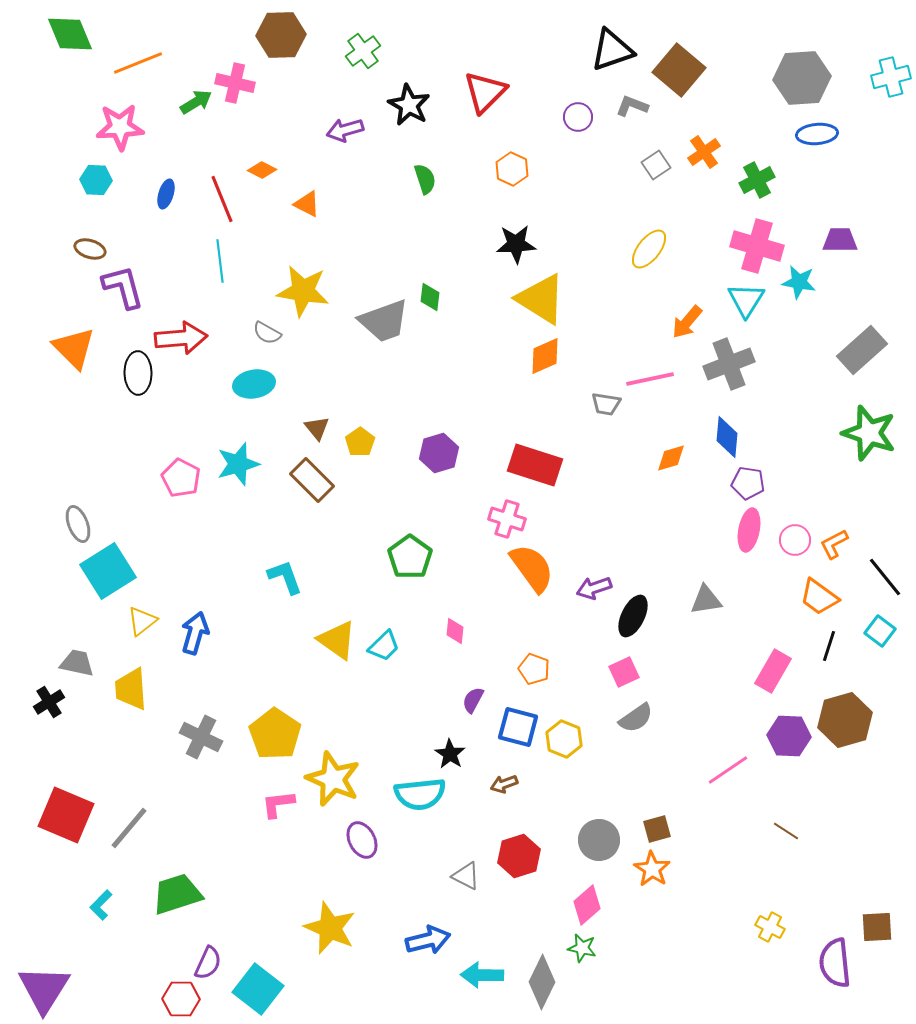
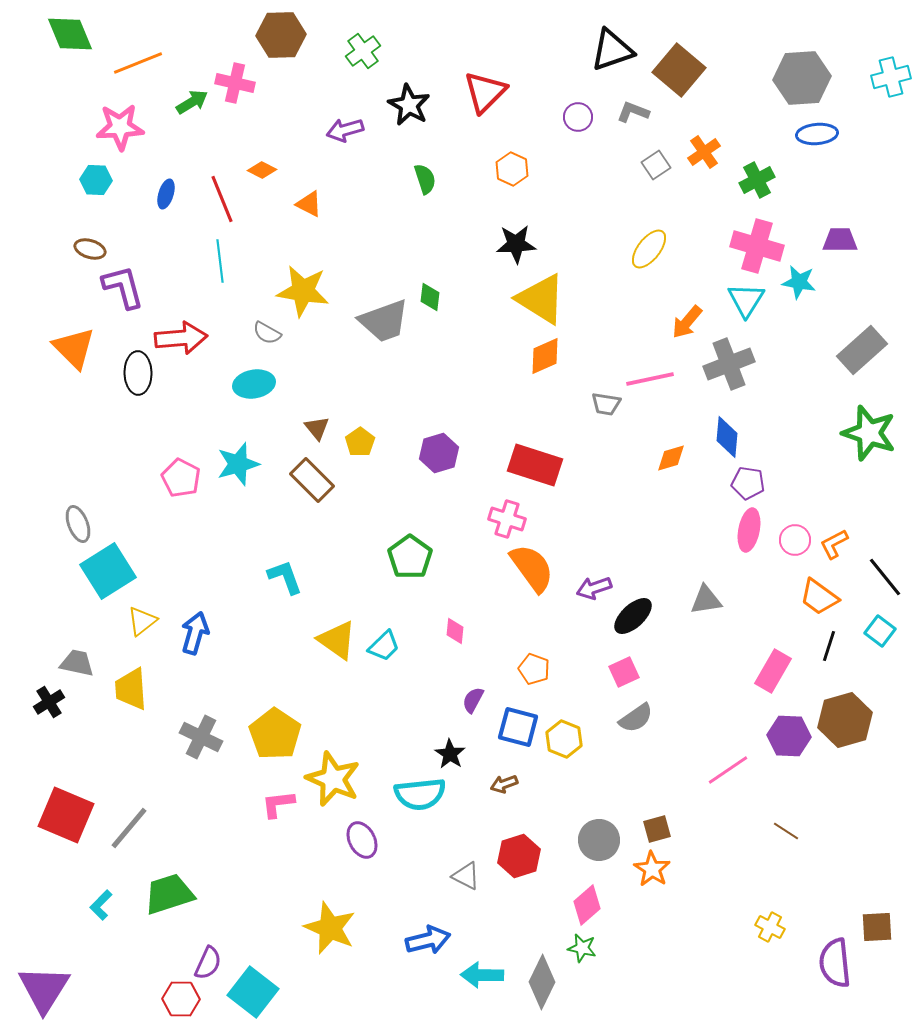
green arrow at (196, 102): moved 4 px left
gray L-shape at (632, 106): moved 1 px right, 6 px down
orange triangle at (307, 204): moved 2 px right
black ellipse at (633, 616): rotated 21 degrees clockwise
green trapezoid at (177, 894): moved 8 px left
cyan square at (258, 989): moved 5 px left, 3 px down
